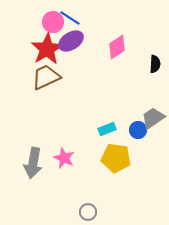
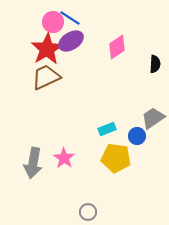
blue circle: moved 1 px left, 6 px down
pink star: rotated 10 degrees clockwise
